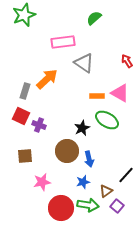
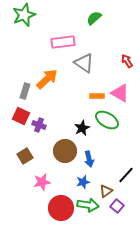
brown circle: moved 2 px left
brown square: rotated 28 degrees counterclockwise
